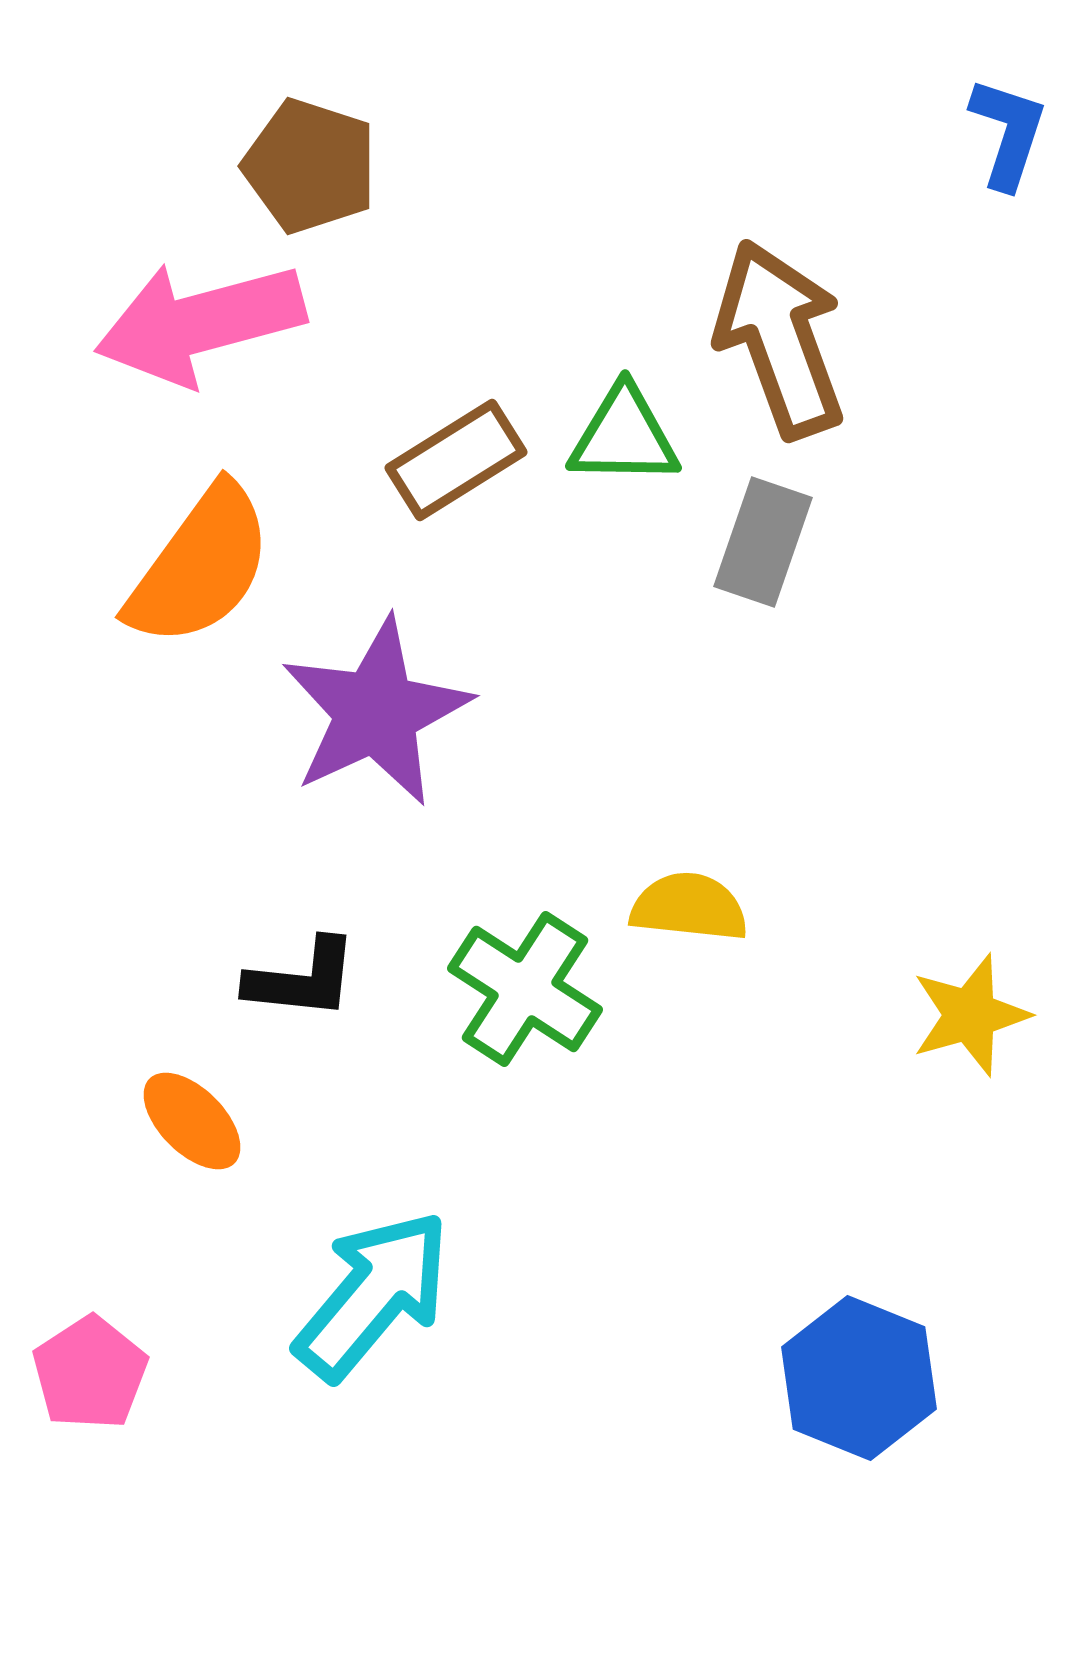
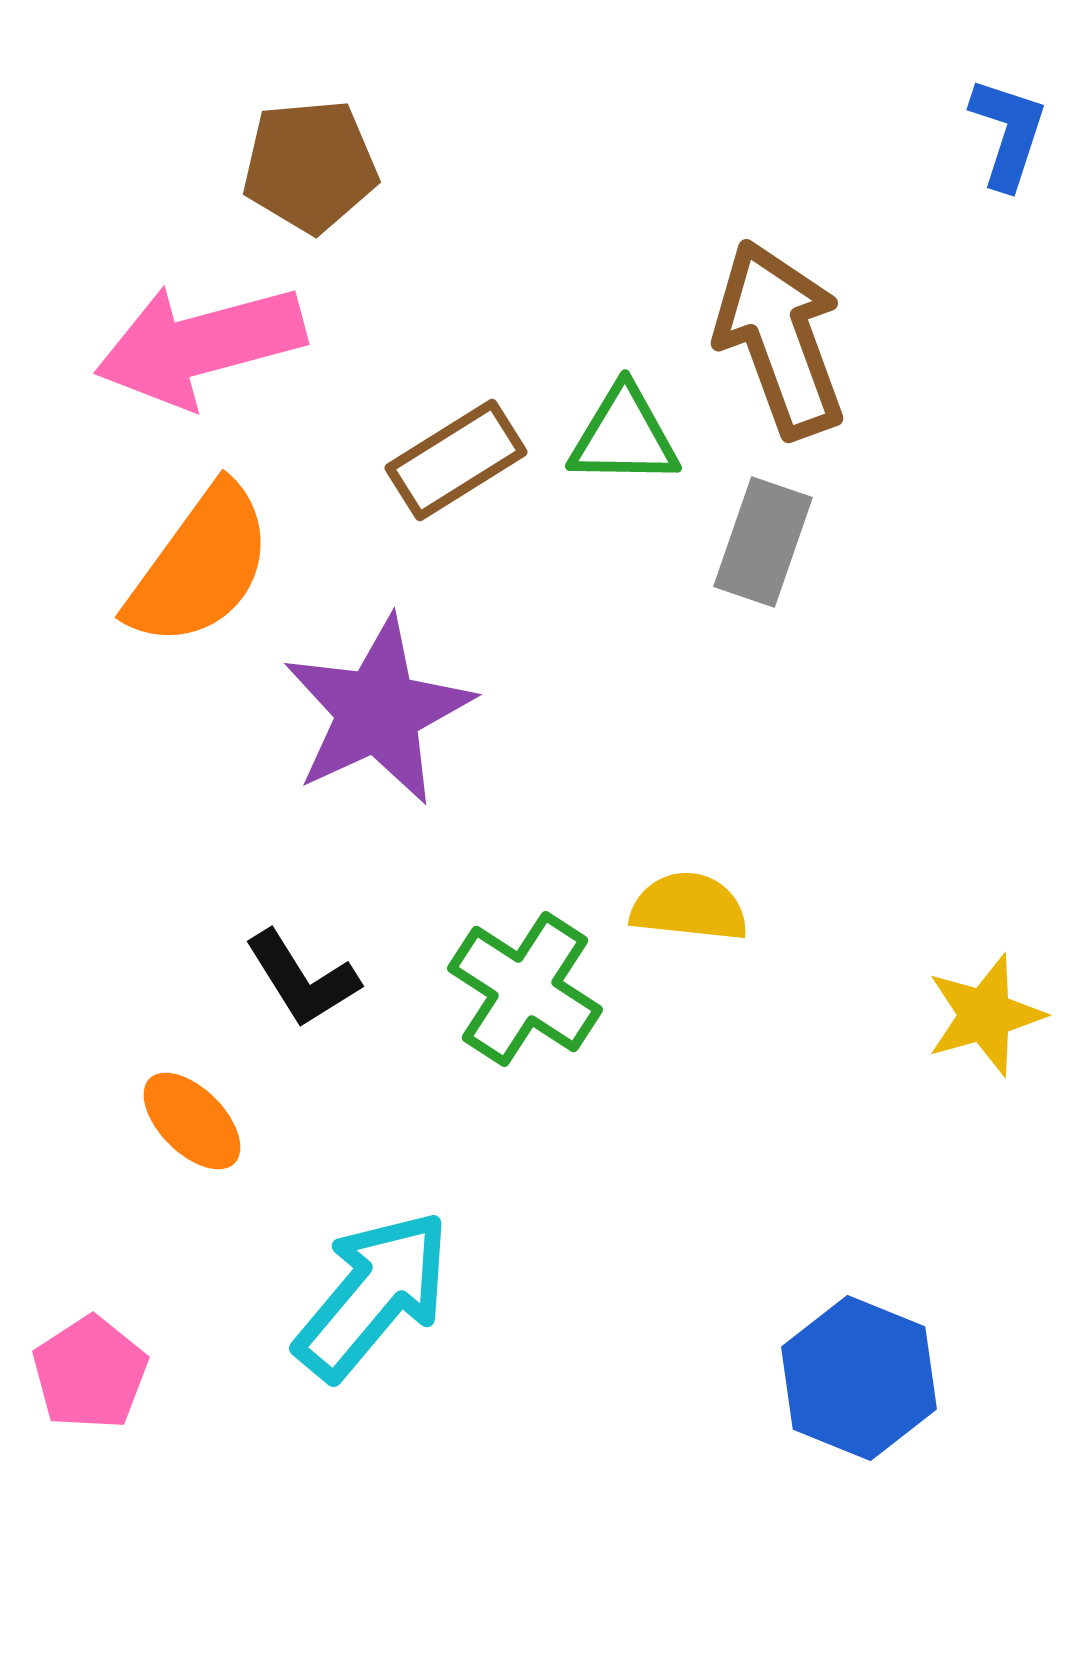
brown pentagon: rotated 23 degrees counterclockwise
pink arrow: moved 22 px down
purple star: moved 2 px right, 1 px up
black L-shape: rotated 52 degrees clockwise
yellow star: moved 15 px right
